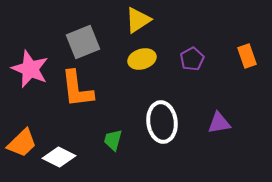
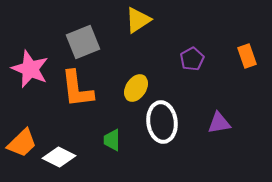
yellow ellipse: moved 6 px left, 29 px down; rotated 40 degrees counterclockwise
green trapezoid: moved 1 px left; rotated 15 degrees counterclockwise
